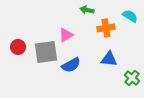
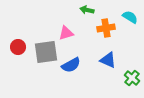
cyan semicircle: moved 1 px down
pink triangle: moved 2 px up; rotated 14 degrees clockwise
blue triangle: moved 1 px left, 1 px down; rotated 18 degrees clockwise
